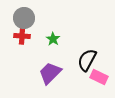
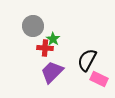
gray circle: moved 9 px right, 8 px down
red cross: moved 23 px right, 12 px down
purple trapezoid: moved 2 px right, 1 px up
pink rectangle: moved 2 px down
